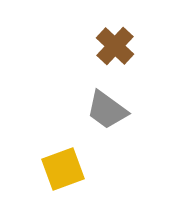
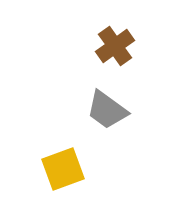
brown cross: rotated 12 degrees clockwise
